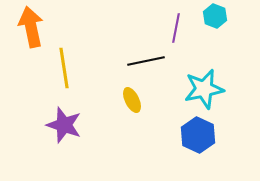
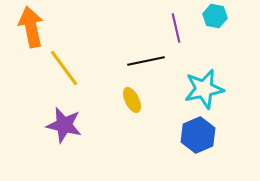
cyan hexagon: rotated 10 degrees counterclockwise
purple line: rotated 24 degrees counterclockwise
yellow line: rotated 27 degrees counterclockwise
purple star: rotated 6 degrees counterclockwise
blue hexagon: rotated 12 degrees clockwise
